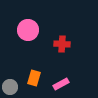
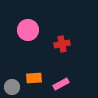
red cross: rotated 14 degrees counterclockwise
orange rectangle: rotated 70 degrees clockwise
gray circle: moved 2 px right
